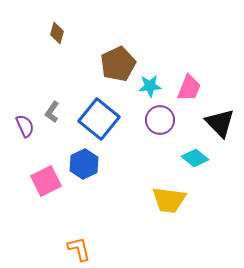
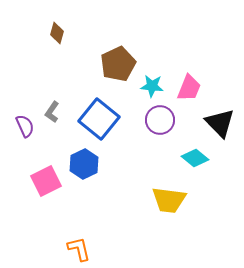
cyan star: moved 2 px right; rotated 10 degrees clockwise
